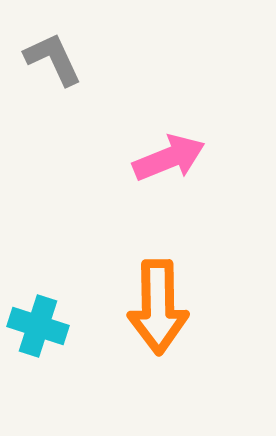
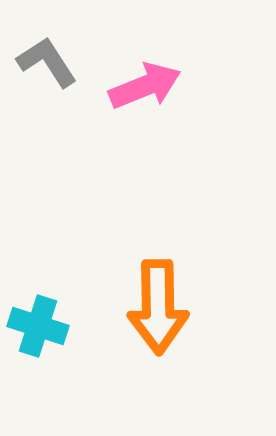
gray L-shape: moved 6 px left, 3 px down; rotated 8 degrees counterclockwise
pink arrow: moved 24 px left, 72 px up
